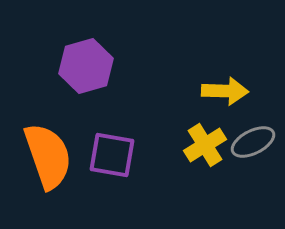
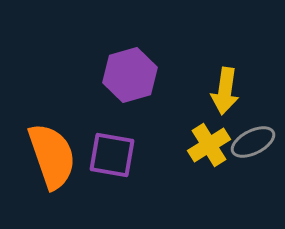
purple hexagon: moved 44 px right, 9 px down
yellow arrow: rotated 96 degrees clockwise
yellow cross: moved 4 px right
orange semicircle: moved 4 px right
